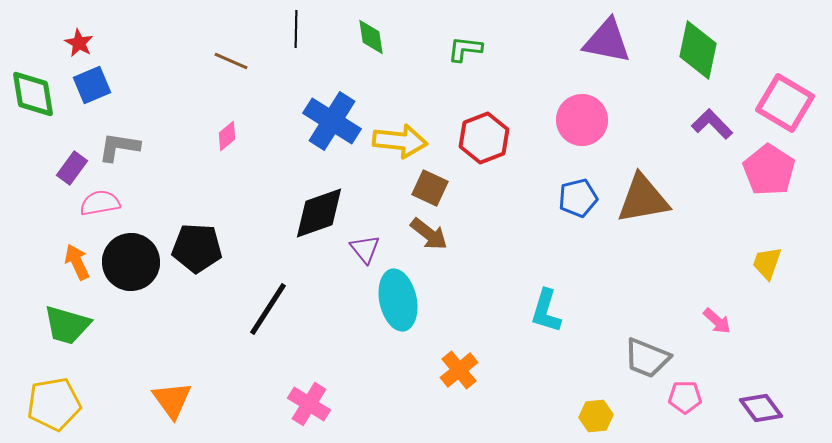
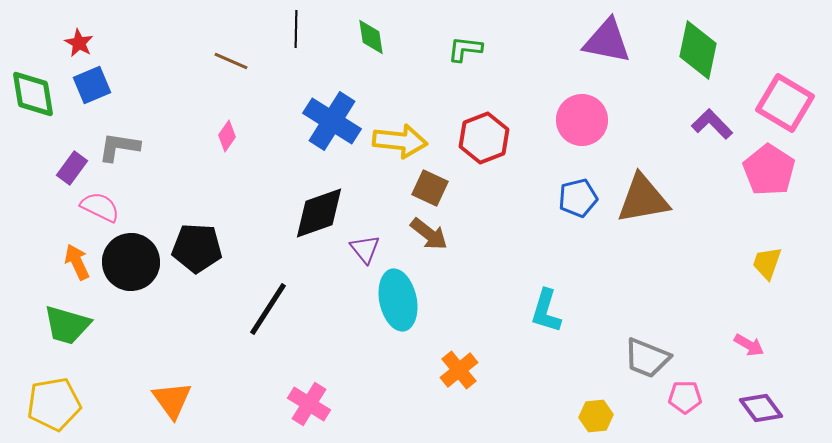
pink diamond at (227, 136): rotated 16 degrees counterclockwise
pink semicircle at (100, 203): moved 4 px down; rotated 36 degrees clockwise
pink arrow at (717, 321): moved 32 px right, 24 px down; rotated 12 degrees counterclockwise
